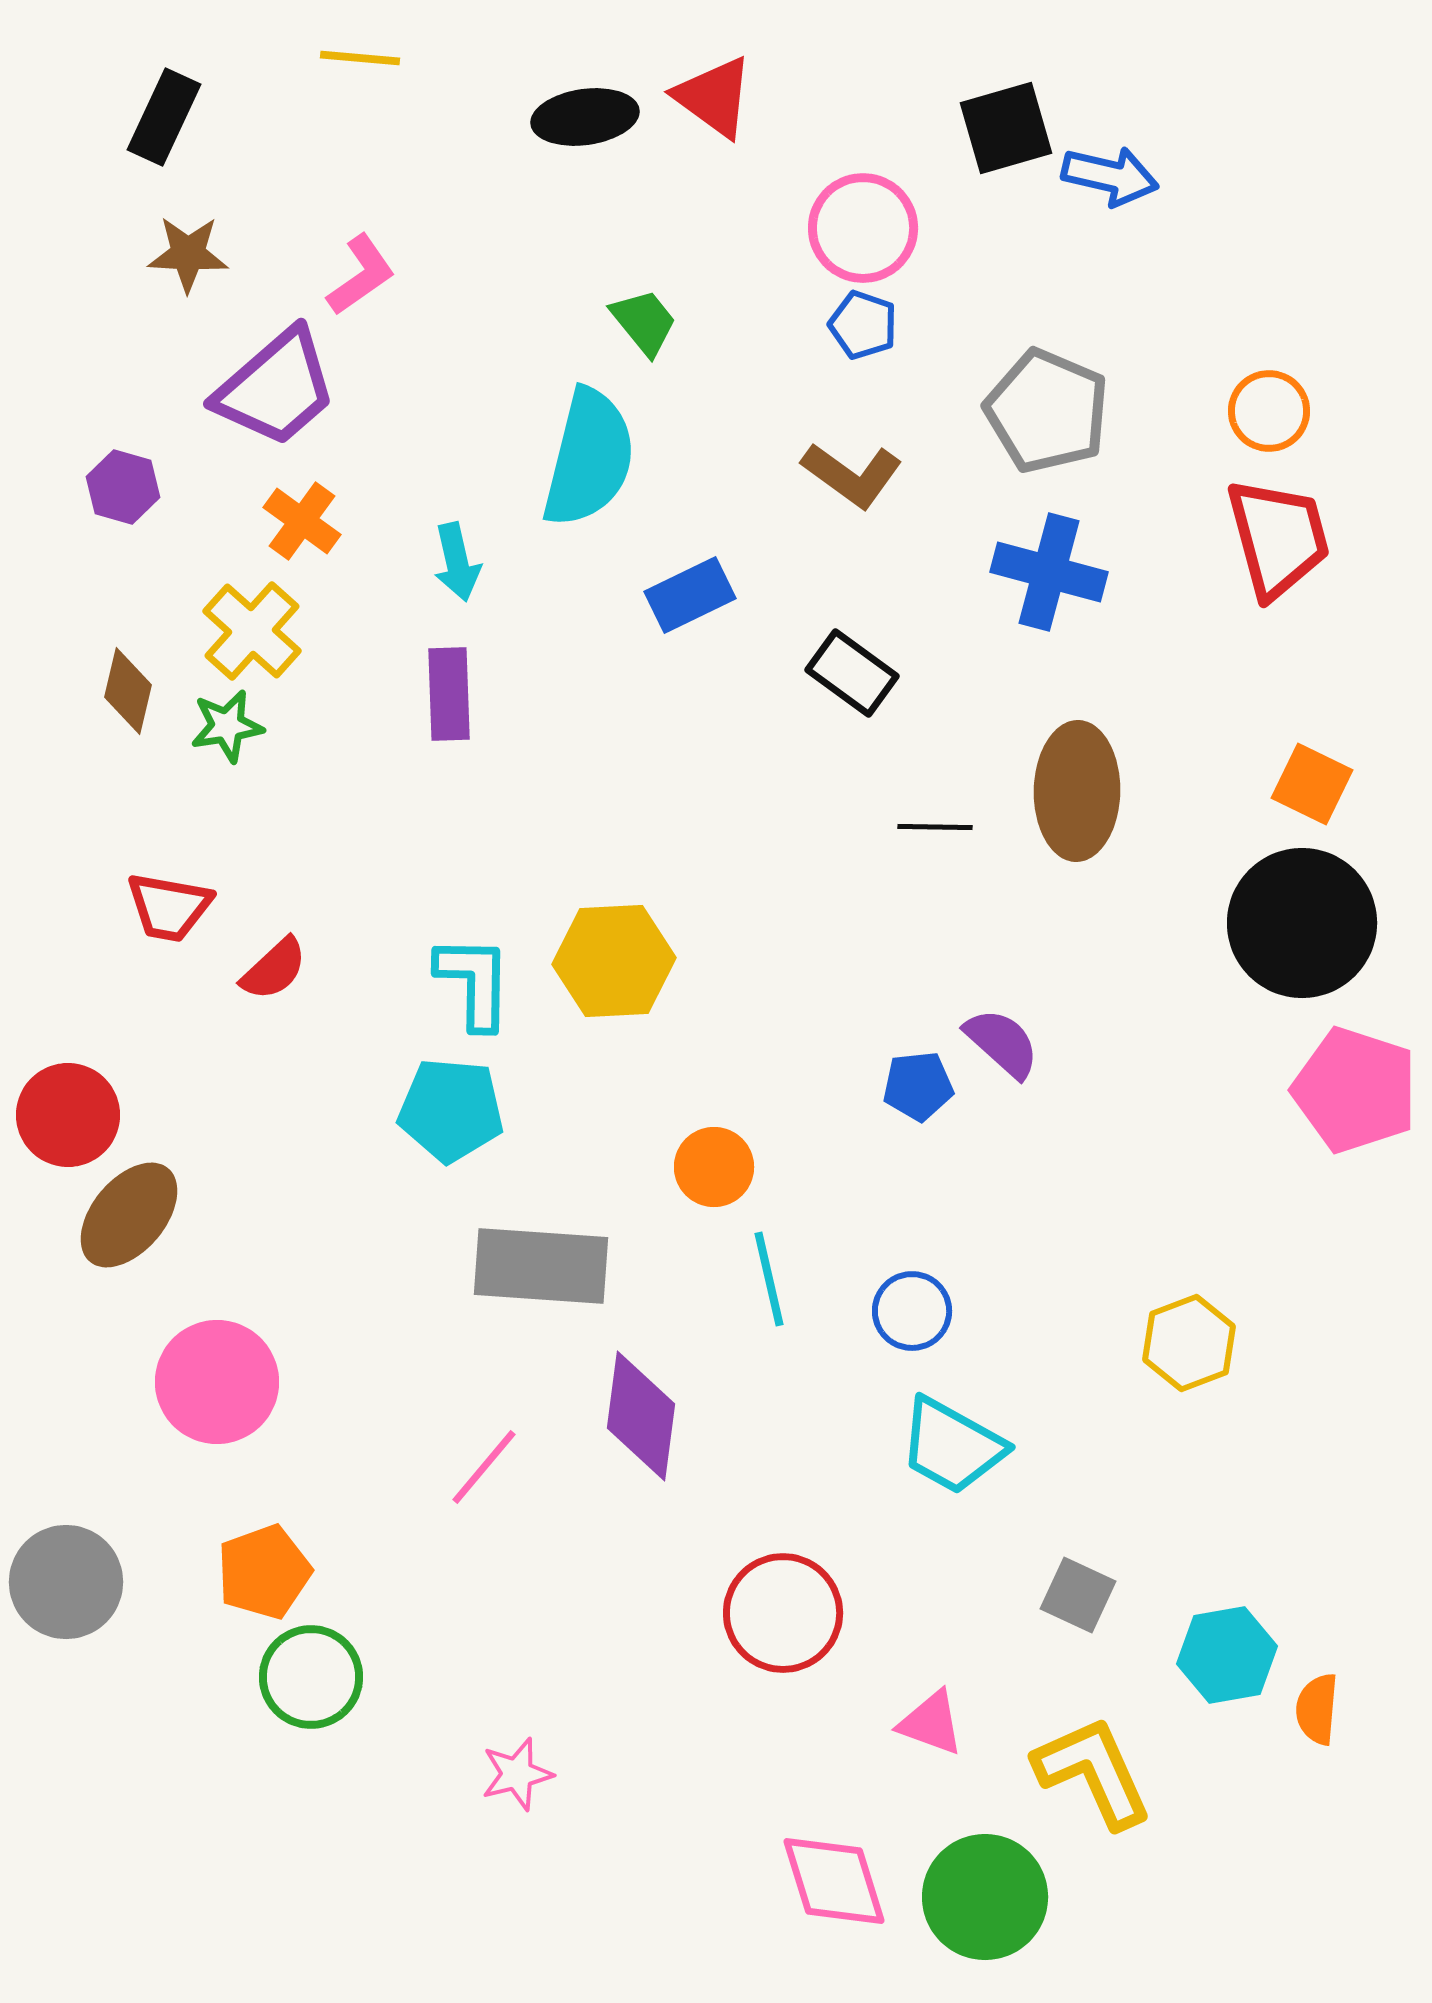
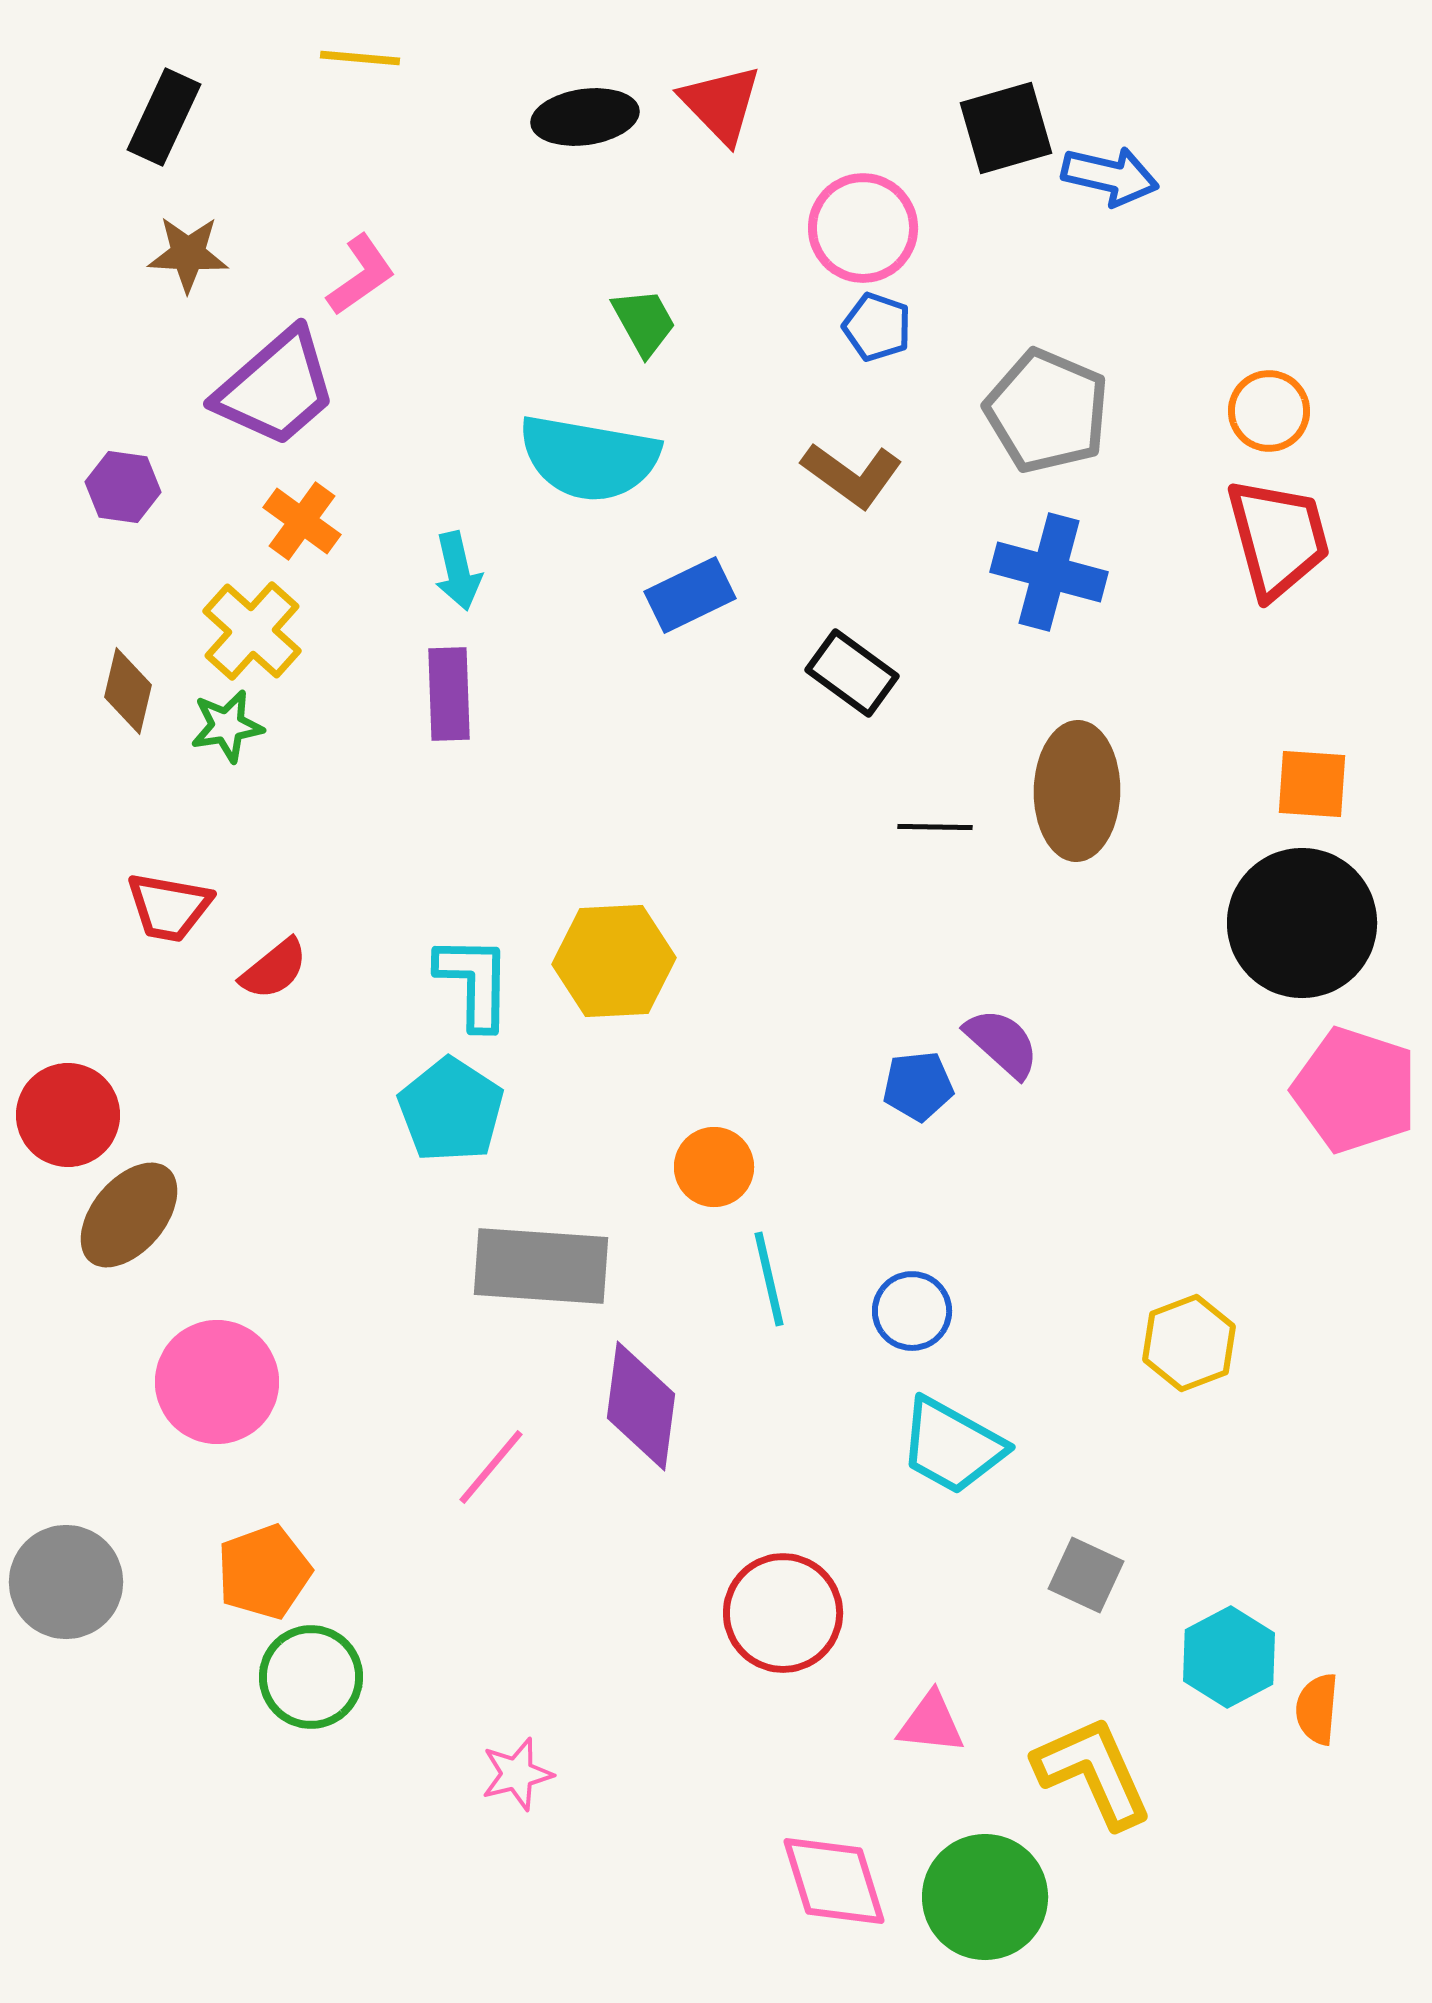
red triangle at (714, 97): moved 7 px right, 7 px down; rotated 10 degrees clockwise
green trapezoid at (644, 322): rotated 10 degrees clockwise
blue pentagon at (863, 325): moved 14 px right, 2 px down
cyan semicircle at (589, 458): rotated 86 degrees clockwise
purple hexagon at (123, 487): rotated 8 degrees counterclockwise
cyan arrow at (457, 562): moved 1 px right, 9 px down
orange square at (1312, 784): rotated 22 degrees counterclockwise
red semicircle at (274, 969): rotated 4 degrees clockwise
cyan pentagon at (451, 1110): rotated 28 degrees clockwise
purple diamond at (641, 1416): moved 10 px up
pink line at (484, 1467): moved 7 px right
gray square at (1078, 1595): moved 8 px right, 20 px up
cyan hexagon at (1227, 1655): moved 2 px right, 2 px down; rotated 18 degrees counterclockwise
pink triangle at (931, 1723): rotated 14 degrees counterclockwise
